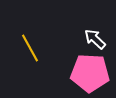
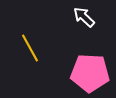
white arrow: moved 11 px left, 22 px up
